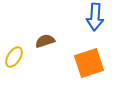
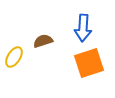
blue arrow: moved 12 px left, 11 px down
brown semicircle: moved 2 px left
